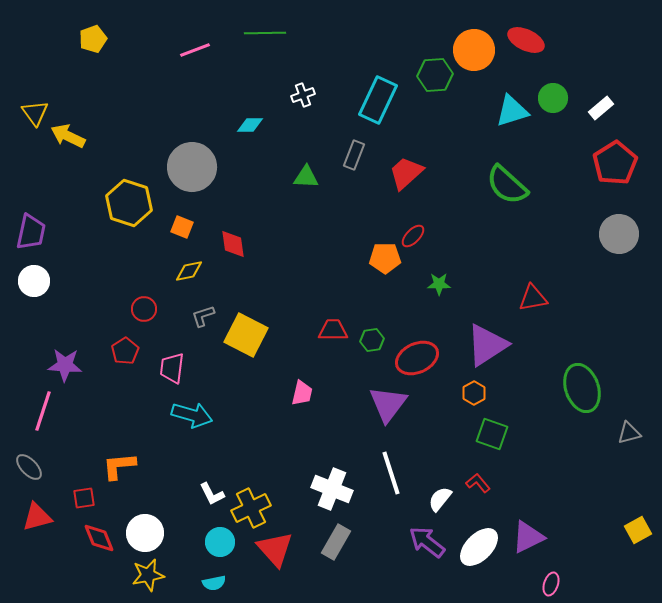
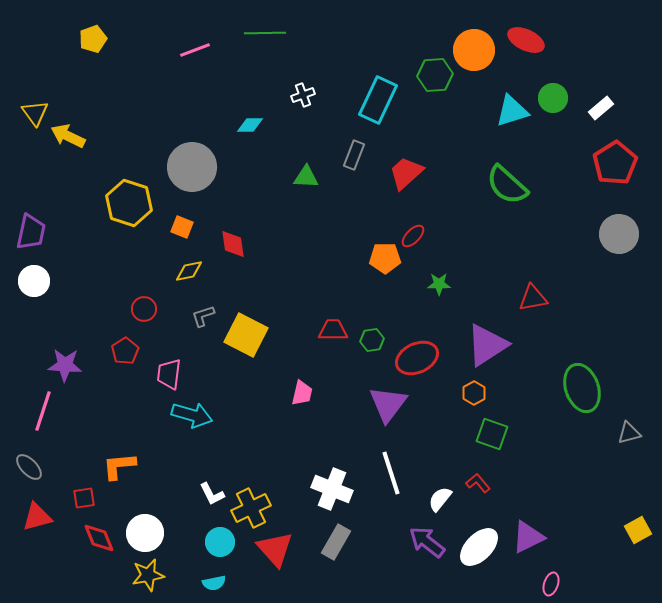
pink trapezoid at (172, 368): moved 3 px left, 6 px down
